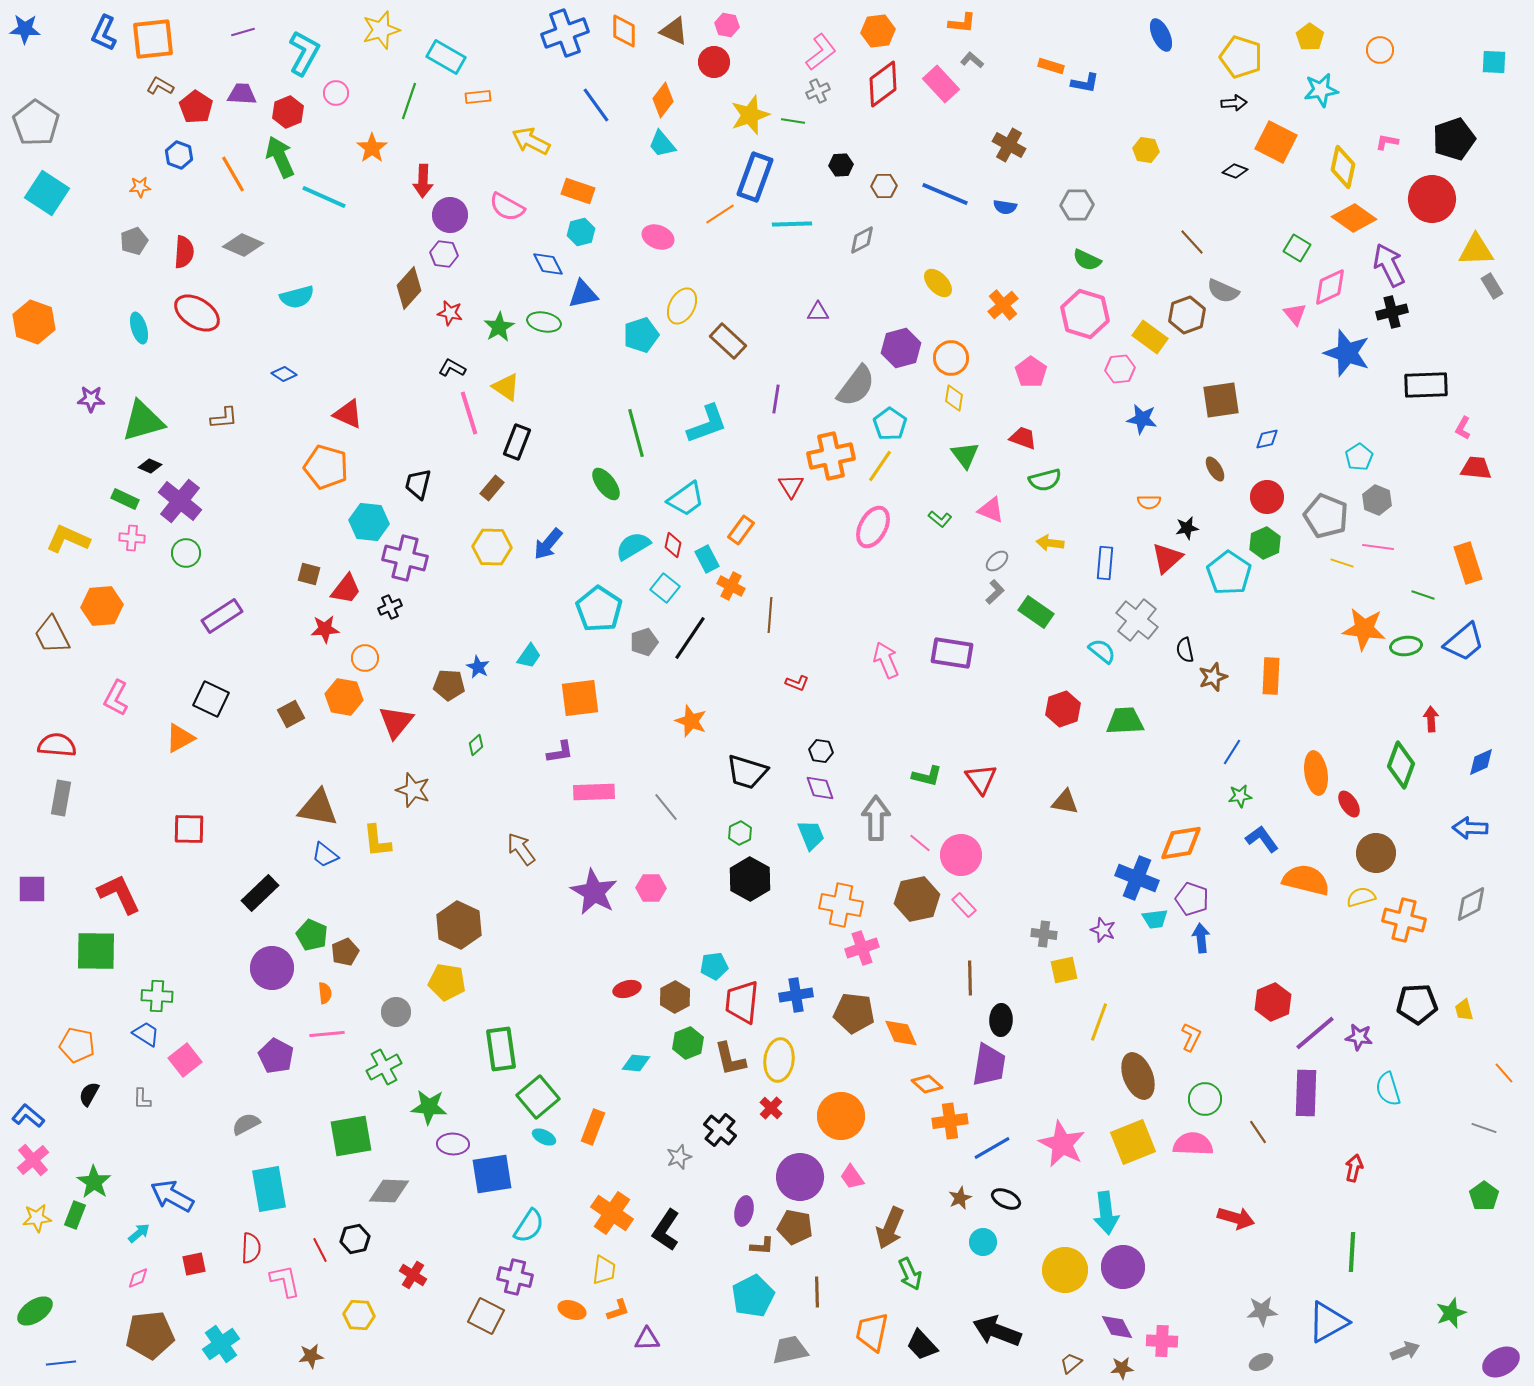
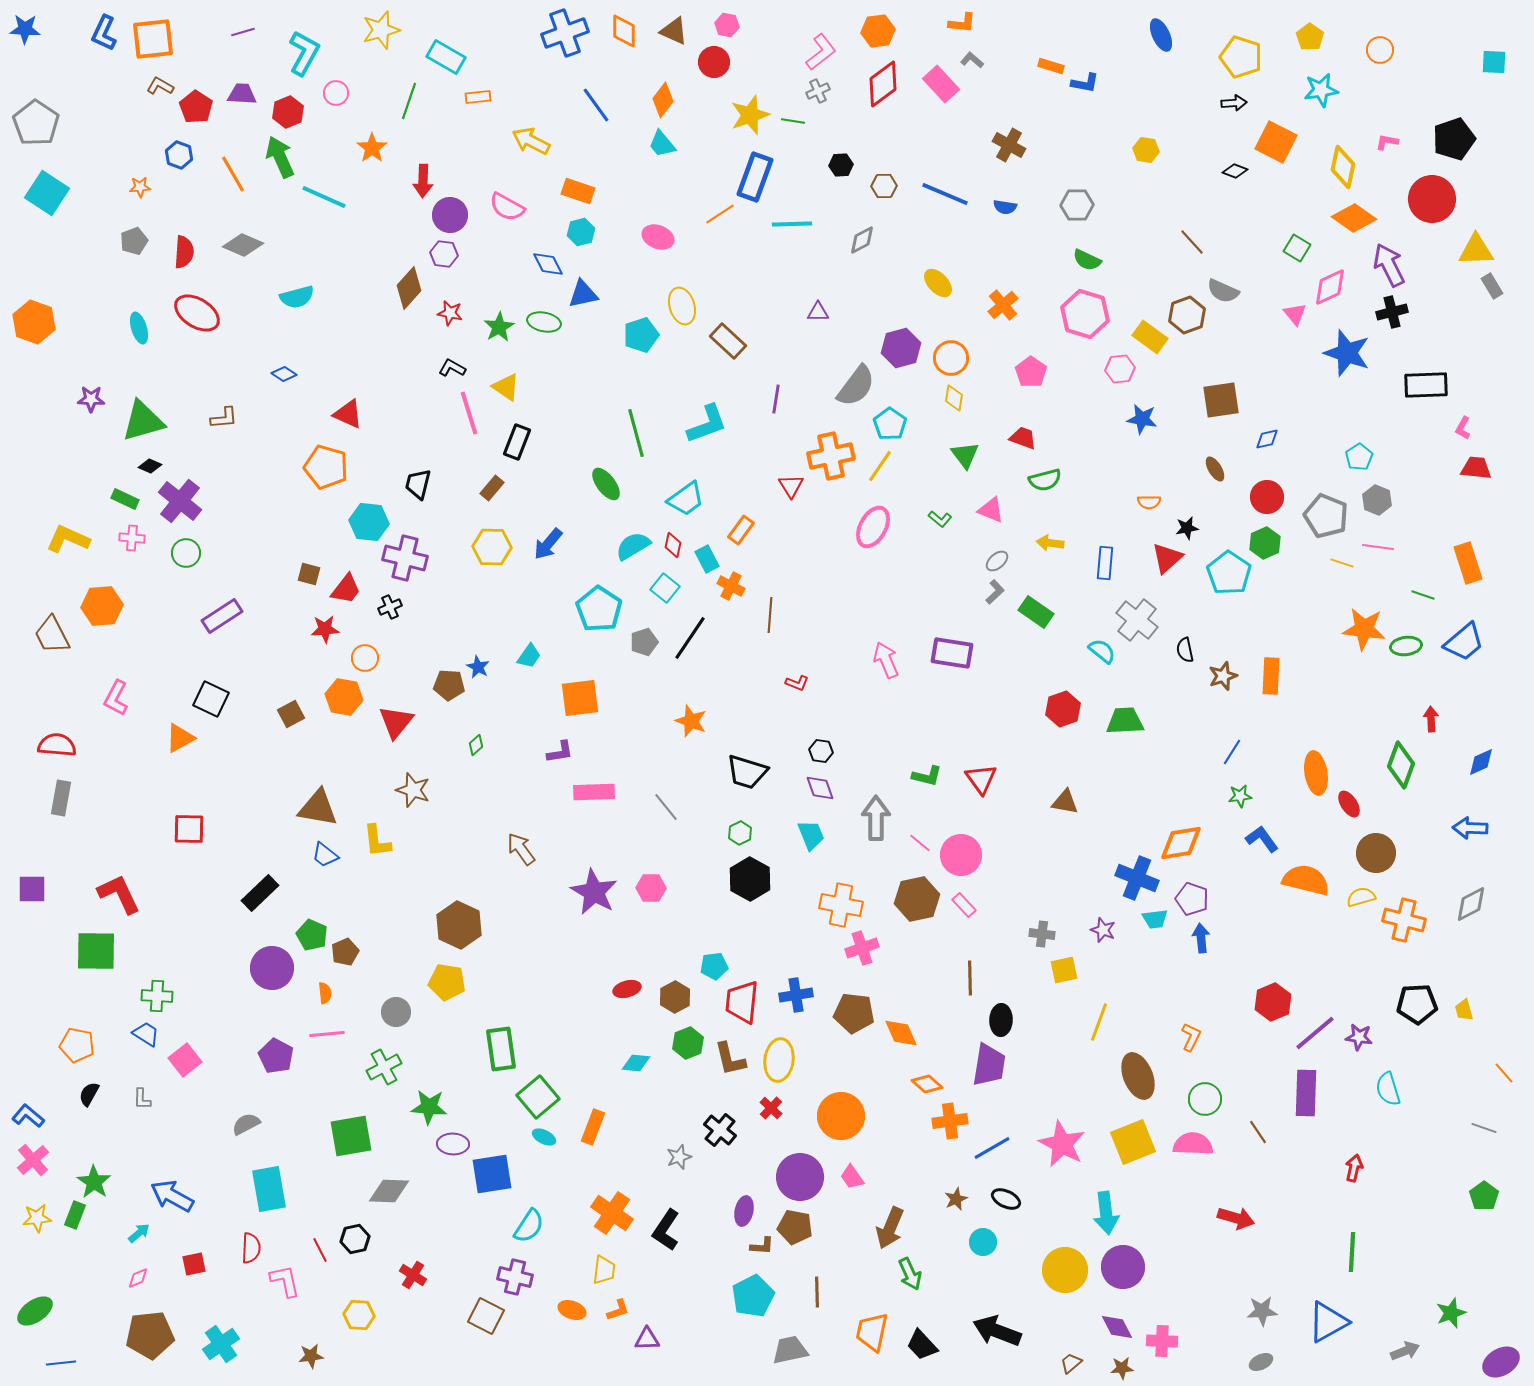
yellow ellipse at (682, 306): rotated 45 degrees counterclockwise
brown star at (1213, 677): moved 10 px right, 1 px up
gray cross at (1044, 934): moved 2 px left
brown star at (960, 1198): moved 4 px left, 1 px down
